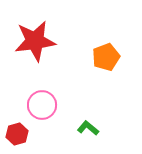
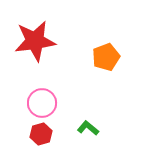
pink circle: moved 2 px up
red hexagon: moved 24 px right
